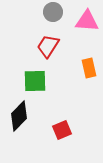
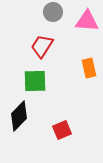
red trapezoid: moved 6 px left
